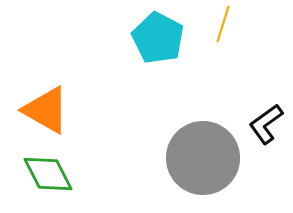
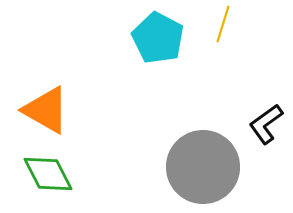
gray circle: moved 9 px down
